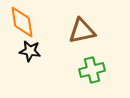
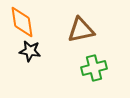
brown triangle: moved 1 px left, 1 px up
green cross: moved 2 px right, 2 px up
